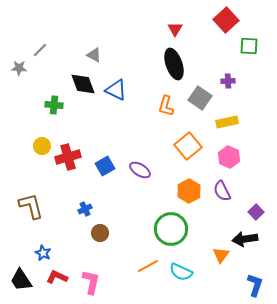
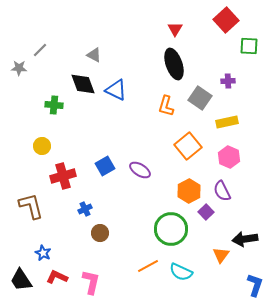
red cross: moved 5 px left, 19 px down
purple square: moved 50 px left
